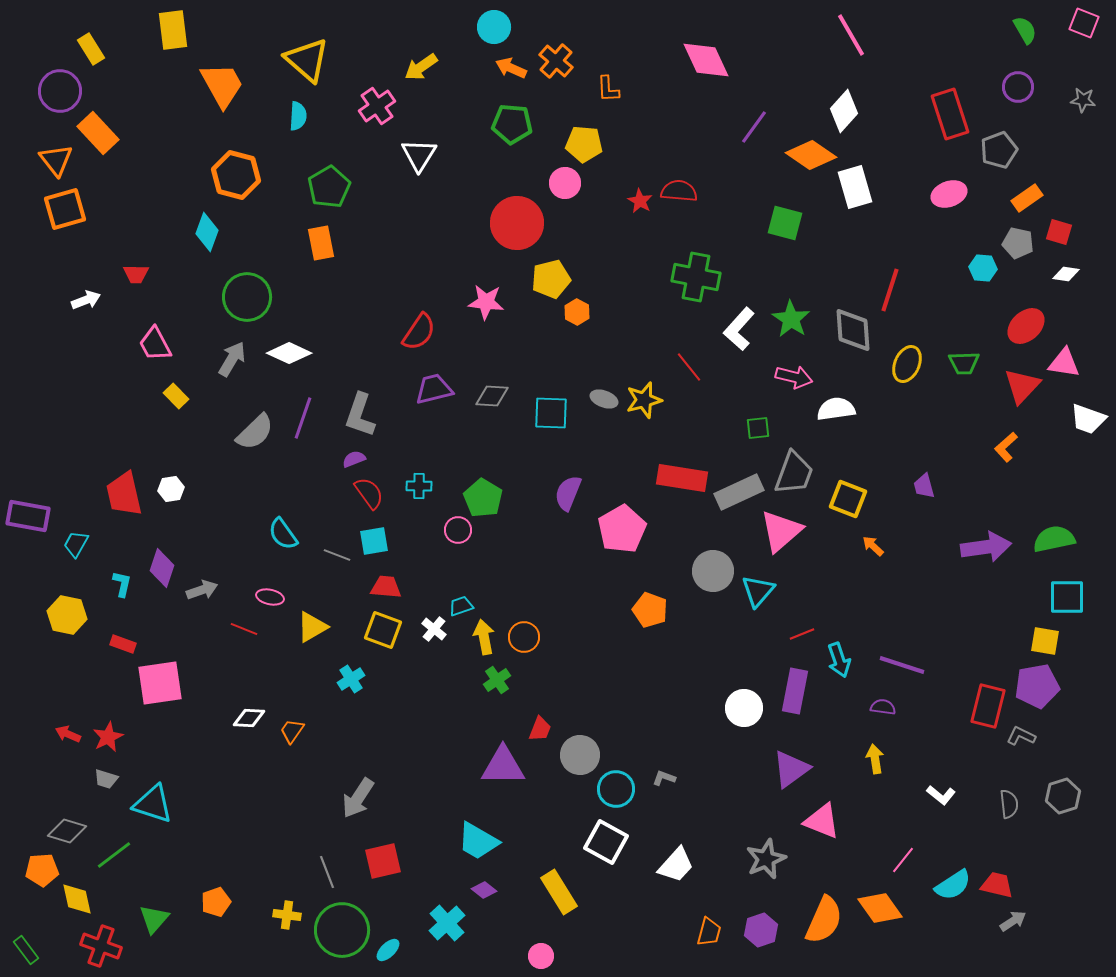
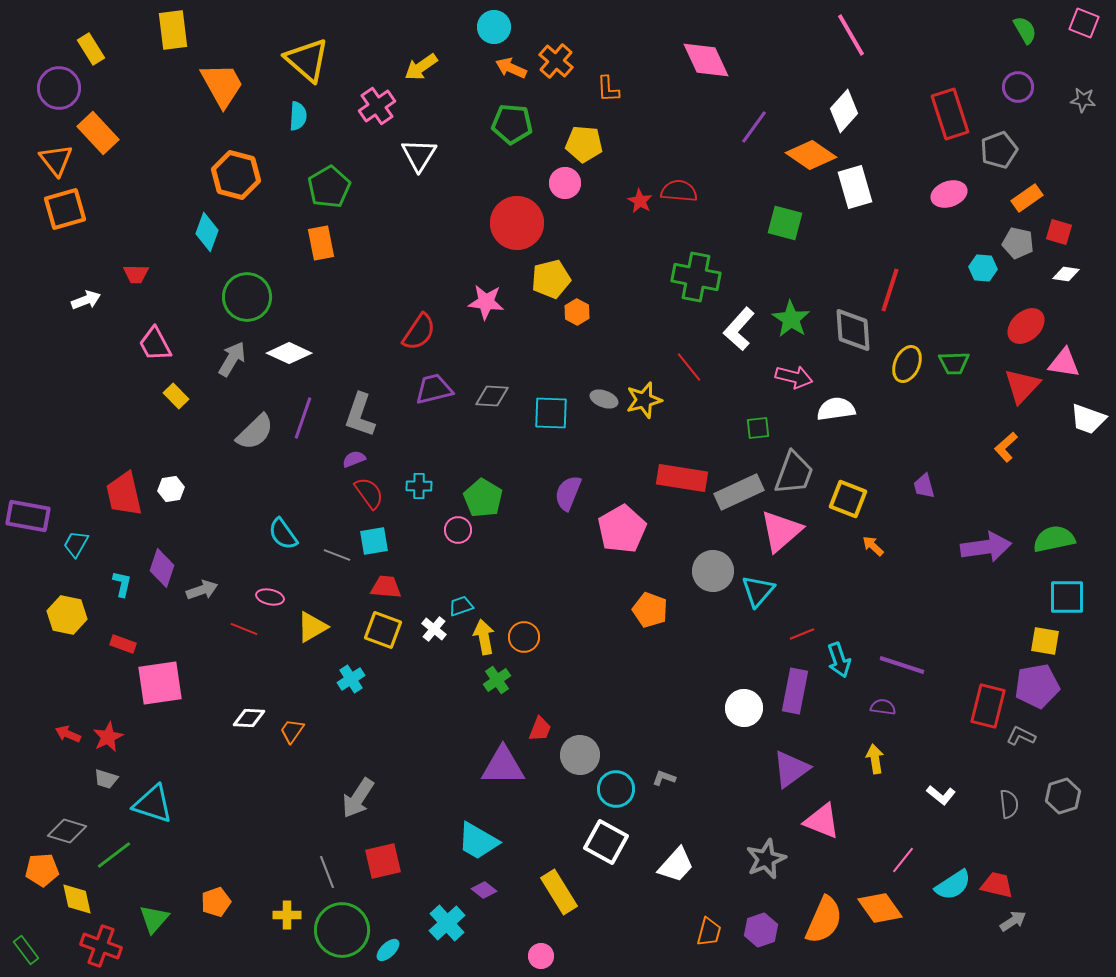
purple circle at (60, 91): moved 1 px left, 3 px up
green trapezoid at (964, 363): moved 10 px left
yellow cross at (287, 915): rotated 8 degrees counterclockwise
